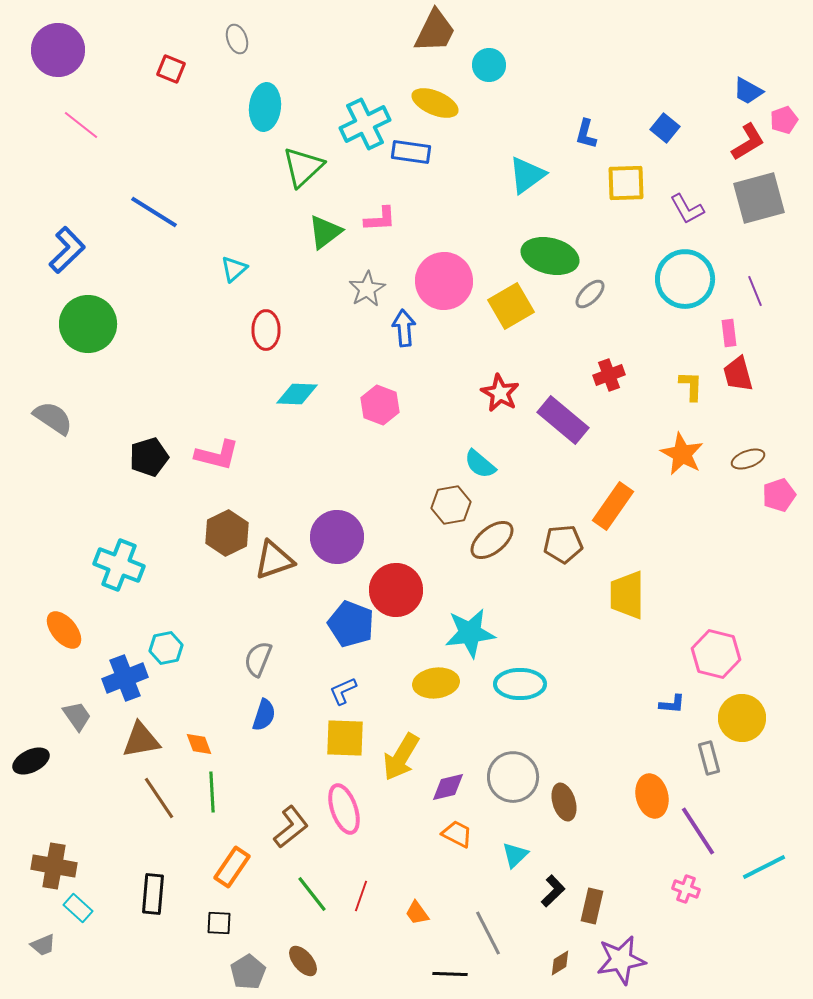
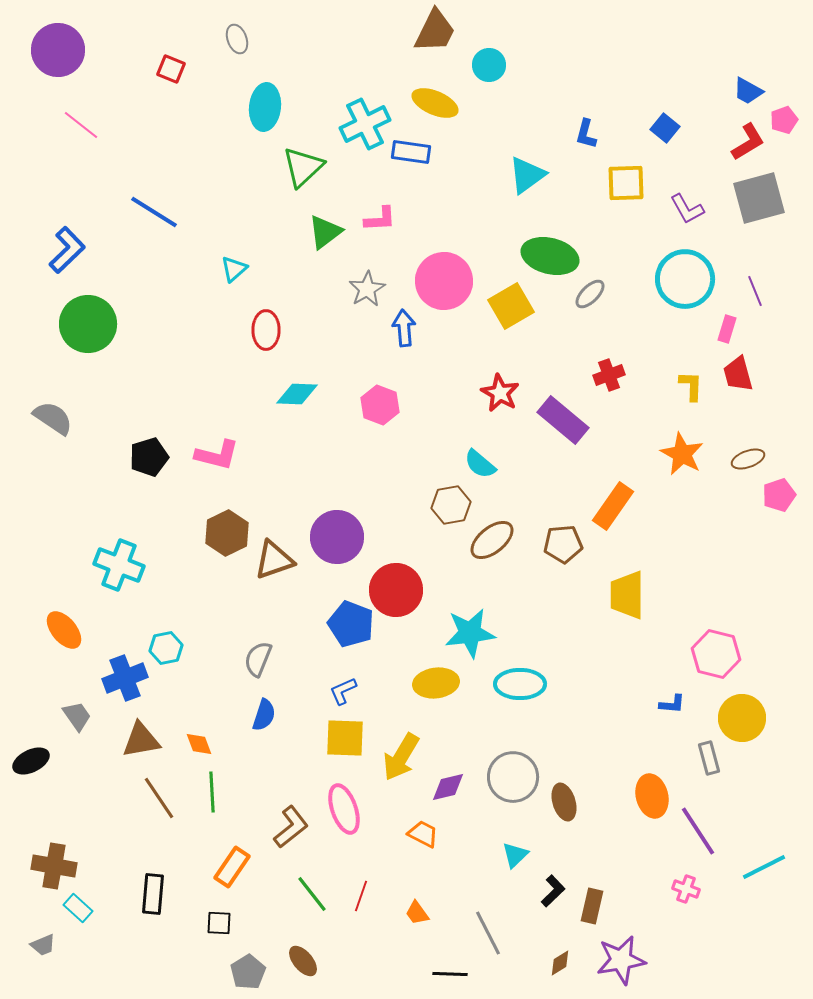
pink rectangle at (729, 333): moved 2 px left, 4 px up; rotated 24 degrees clockwise
orange trapezoid at (457, 834): moved 34 px left
